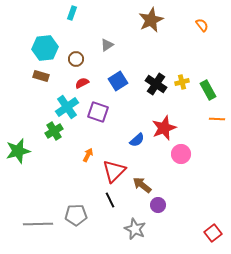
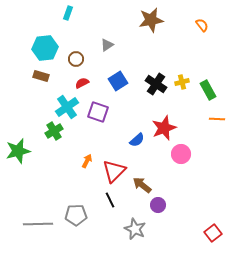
cyan rectangle: moved 4 px left
brown star: rotated 15 degrees clockwise
orange arrow: moved 1 px left, 6 px down
